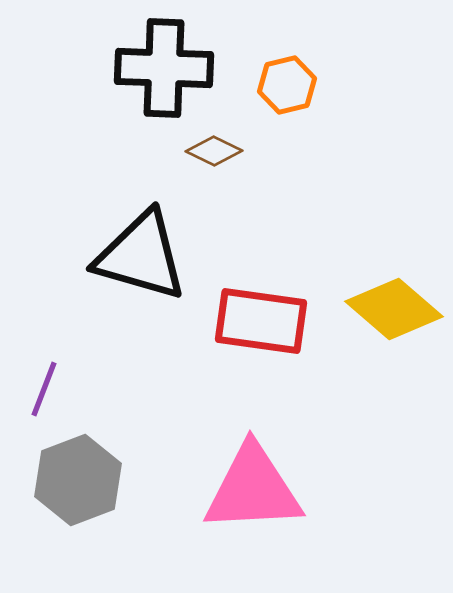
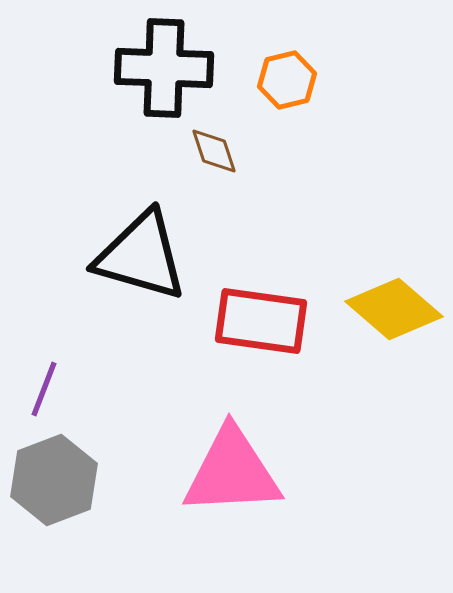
orange hexagon: moved 5 px up
brown diamond: rotated 46 degrees clockwise
gray hexagon: moved 24 px left
pink triangle: moved 21 px left, 17 px up
